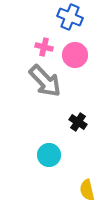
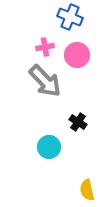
pink cross: moved 1 px right; rotated 24 degrees counterclockwise
pink circle: moved 2 px right
cyan circle: moved 8 px up
